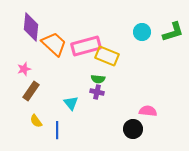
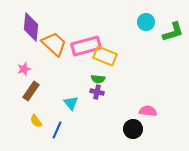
cyan circle: moved 4 px right, 10 px up
yellow rectangle: moved 2 px left
blue line: rotated 24 degrees clockwise
